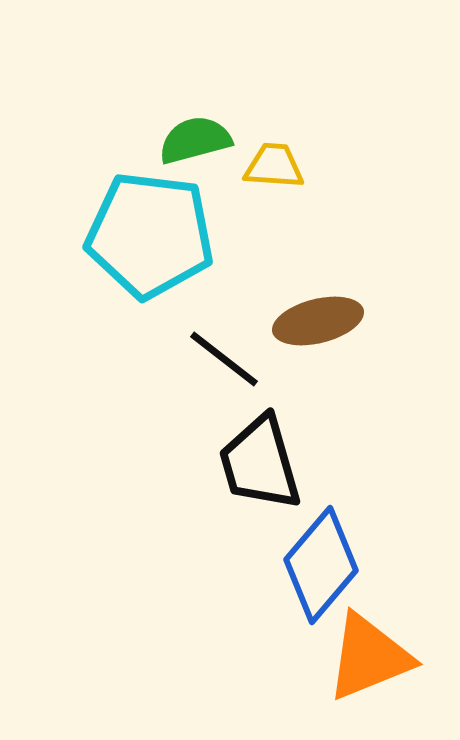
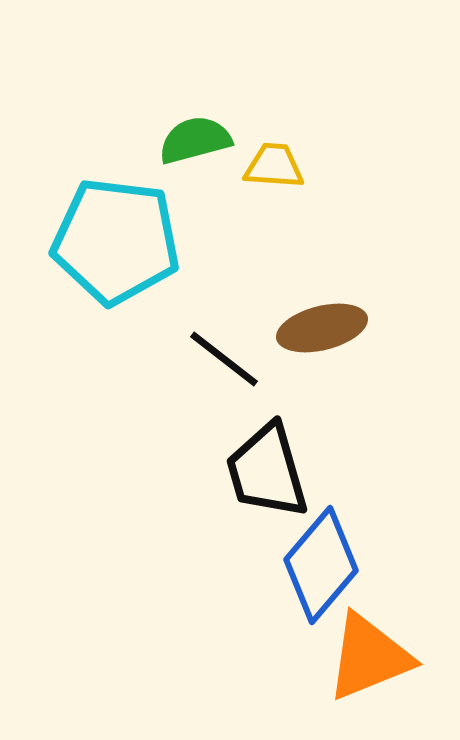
cyan pentagon: moved 34 px left, 6 px down
brown ellipse: moved 4 px right, 7 px down
black trapezoid: moved 7 px right, 8 px down
